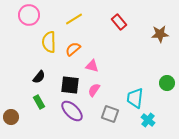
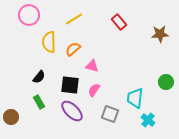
green circle: moved 1 px left, 1 px up
